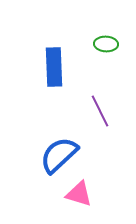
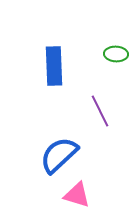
green ellipse: moved 10 px right, 10 px down
blue rectangle: moved 1 px up
pink triangle: moved 2 px left, 1 px down
